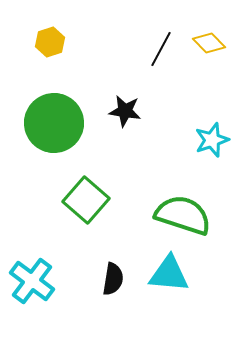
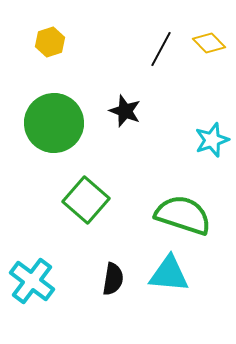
black star: rotated 12 degrees clockwise
